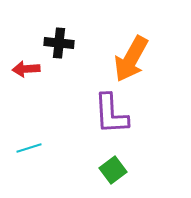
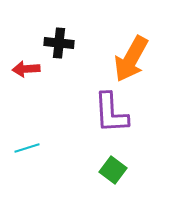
purple L-shape: moved 1 px up
cyan line: moved 2 px left
green square: rotated 16 degrees counterclockwise
